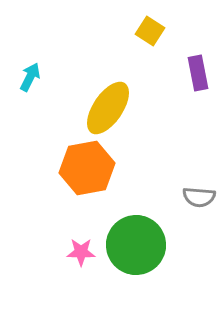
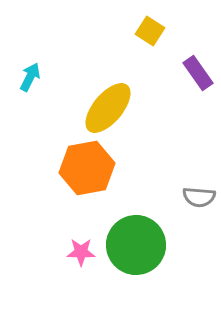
purple rectangle: rotated 24 degrees counterclockwise
yellow ellipse: rotated 6 degrees clockwise
